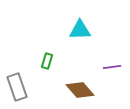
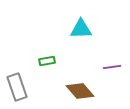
cyan triangle: moved 1 px right, 1 px up
green rectangle: rotated 63 degrees clockwise
brown diamond: moved 1 px down
